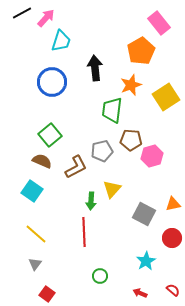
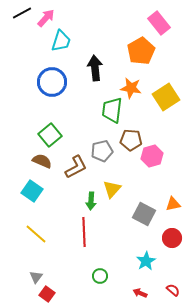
orange star: moved 3 px down; rotated 30 degrees clockwise
gray triangle: moved 1 px right, 13 px down
